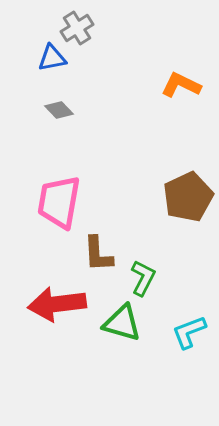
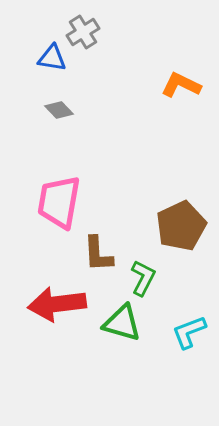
gray cross: moved 6 px right, 4 px down
blue triangle: rotated 20 degrees clockwise
brown pentagon: moved 7 px left, 29 px down
